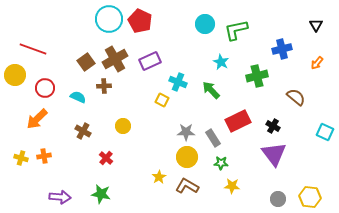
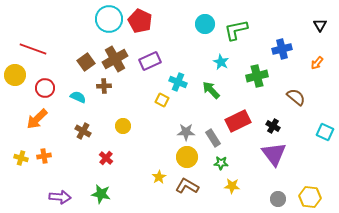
black triangle at (316, 25): moved 4 px right
